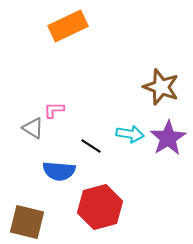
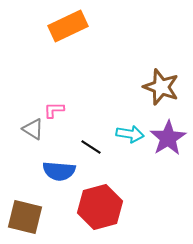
gray triangle: moved 1 px down
black line: moved 1 px down
brown square: moved 2 px left, 5 px up
